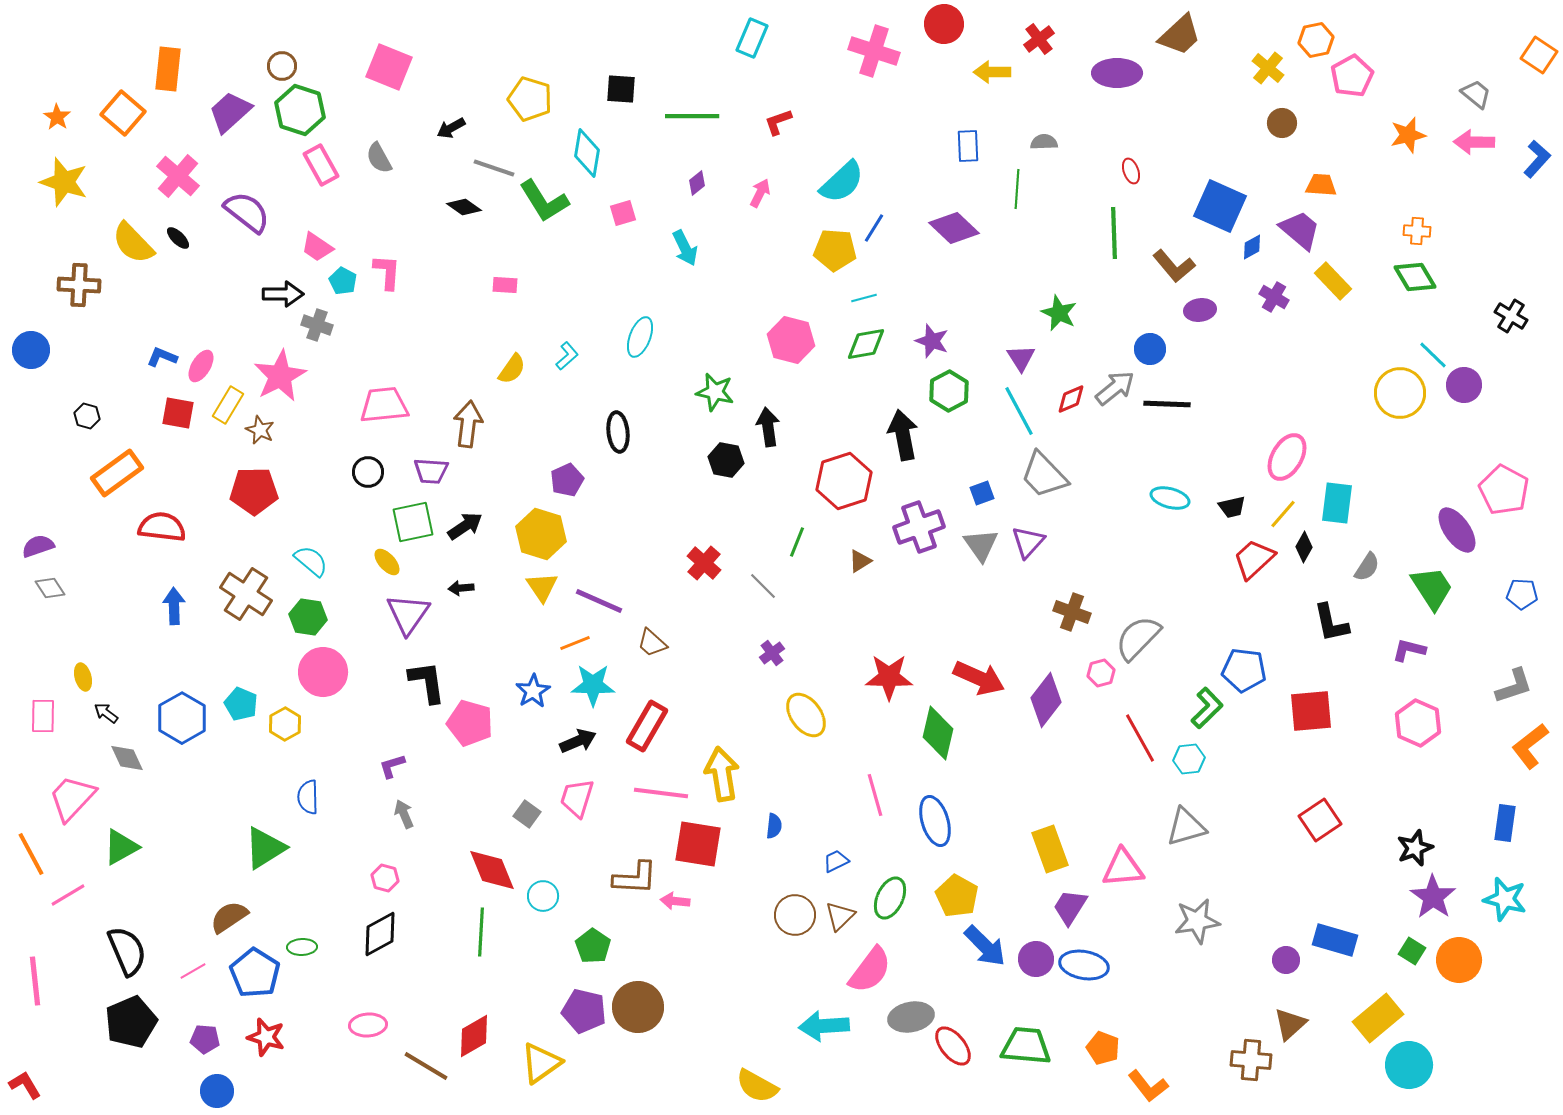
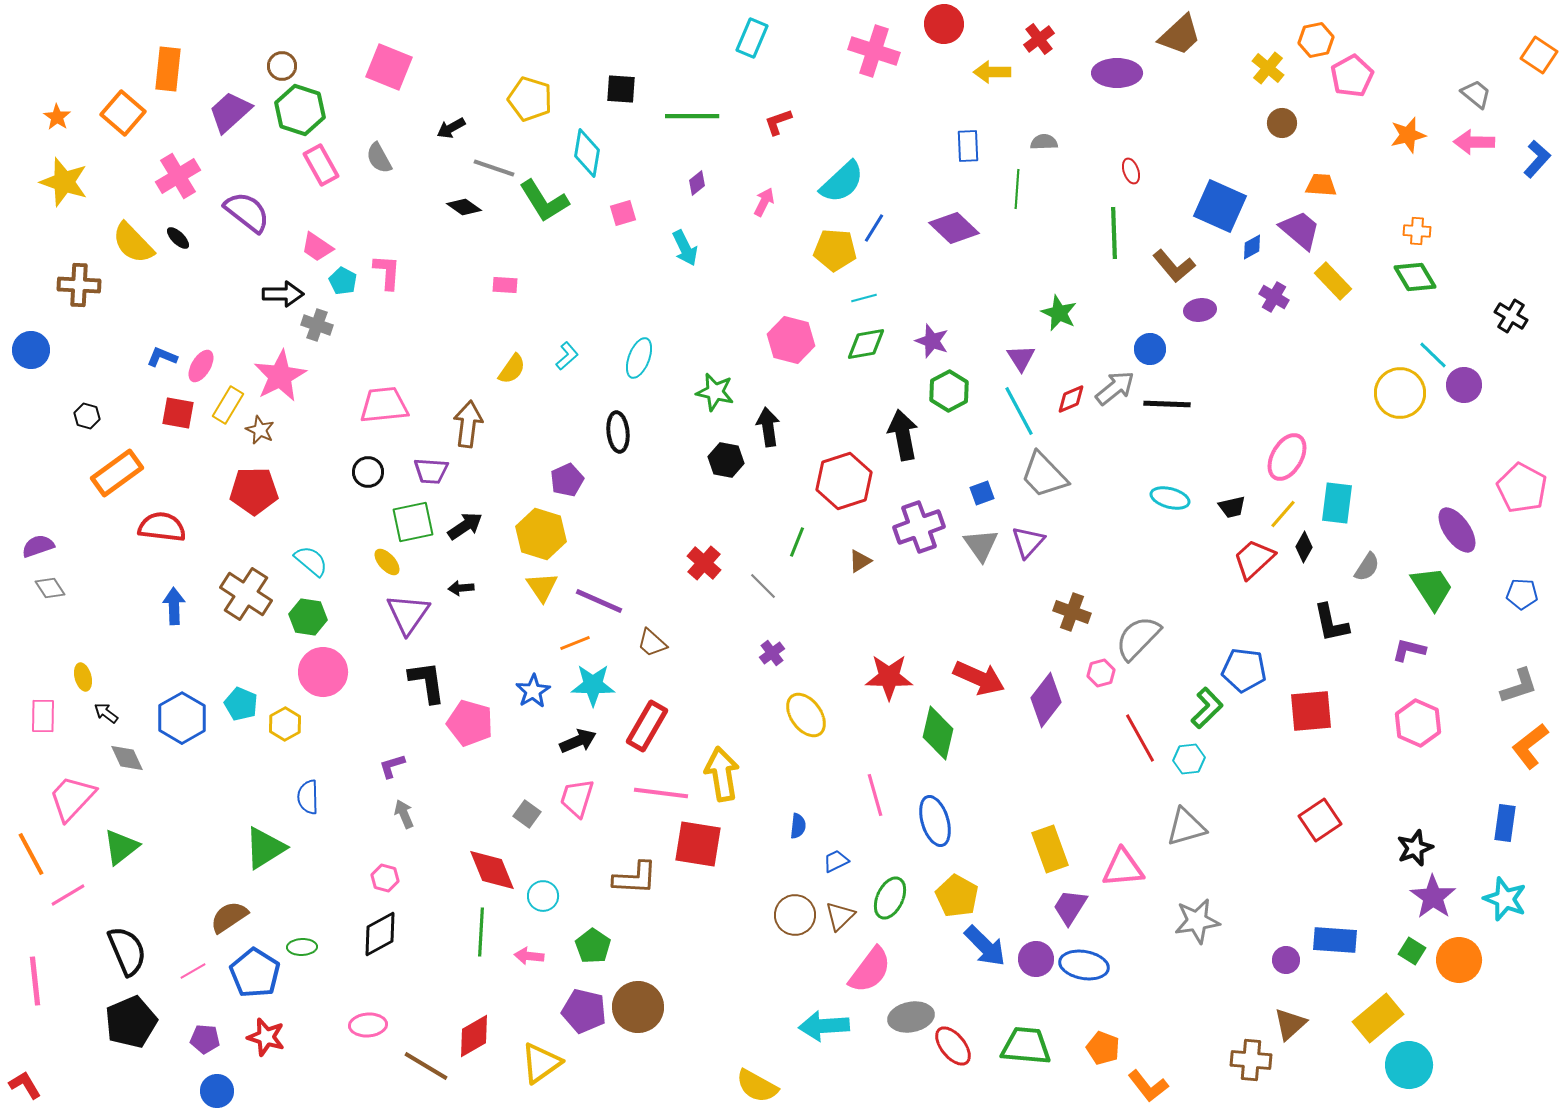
pink cross at (178, 176): rotated 18 degrees clockwise
pink arrow at (760, 193): moved 4 px right, 9 px down
cyan ellipse at (640, 337): moved 1 px left, 21 px down
pink pentagon at (1504, 490): moved 18 px right, 2 px up
gray L-shape at (1514, 686): moved 5 px right
blue semicircle at (774, 826): moved 24 px right
green triangle at (121, 847): rotated 9 degrees counterclockwise
cyan star at (1505, 899): rotated 6 degrees clockwise
pink arrow at (675, 901): moved 146 px left, 55 px down
blue rectangle at (1335, 940): rotated 12 degrees counterclockwise
